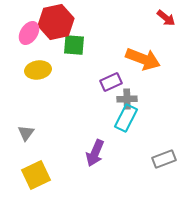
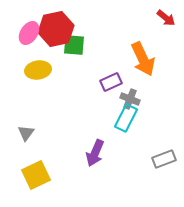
red hexagon: moved 7 px down
orange arrow: rotated 44 degrees clockwise
gray cross: moved 3 px right; rotated 24 degrees clockwise
